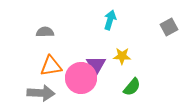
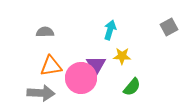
cyan arrow: moved 10 px down
